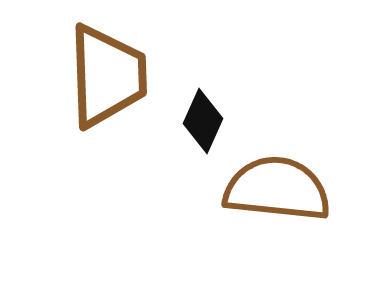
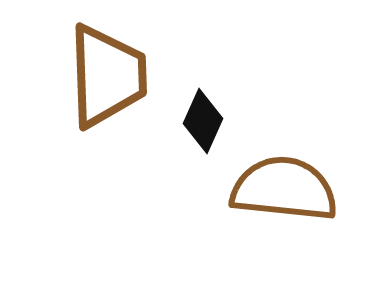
brown semicircle: moved 7 px right
